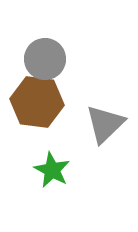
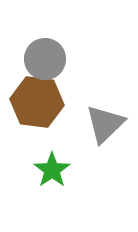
green star: rotated 9 degrees clockwise
